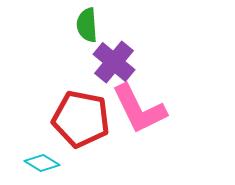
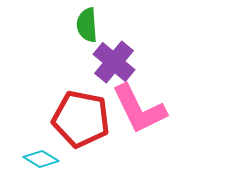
cyan diamond: moved 1 px left, 4 px up
